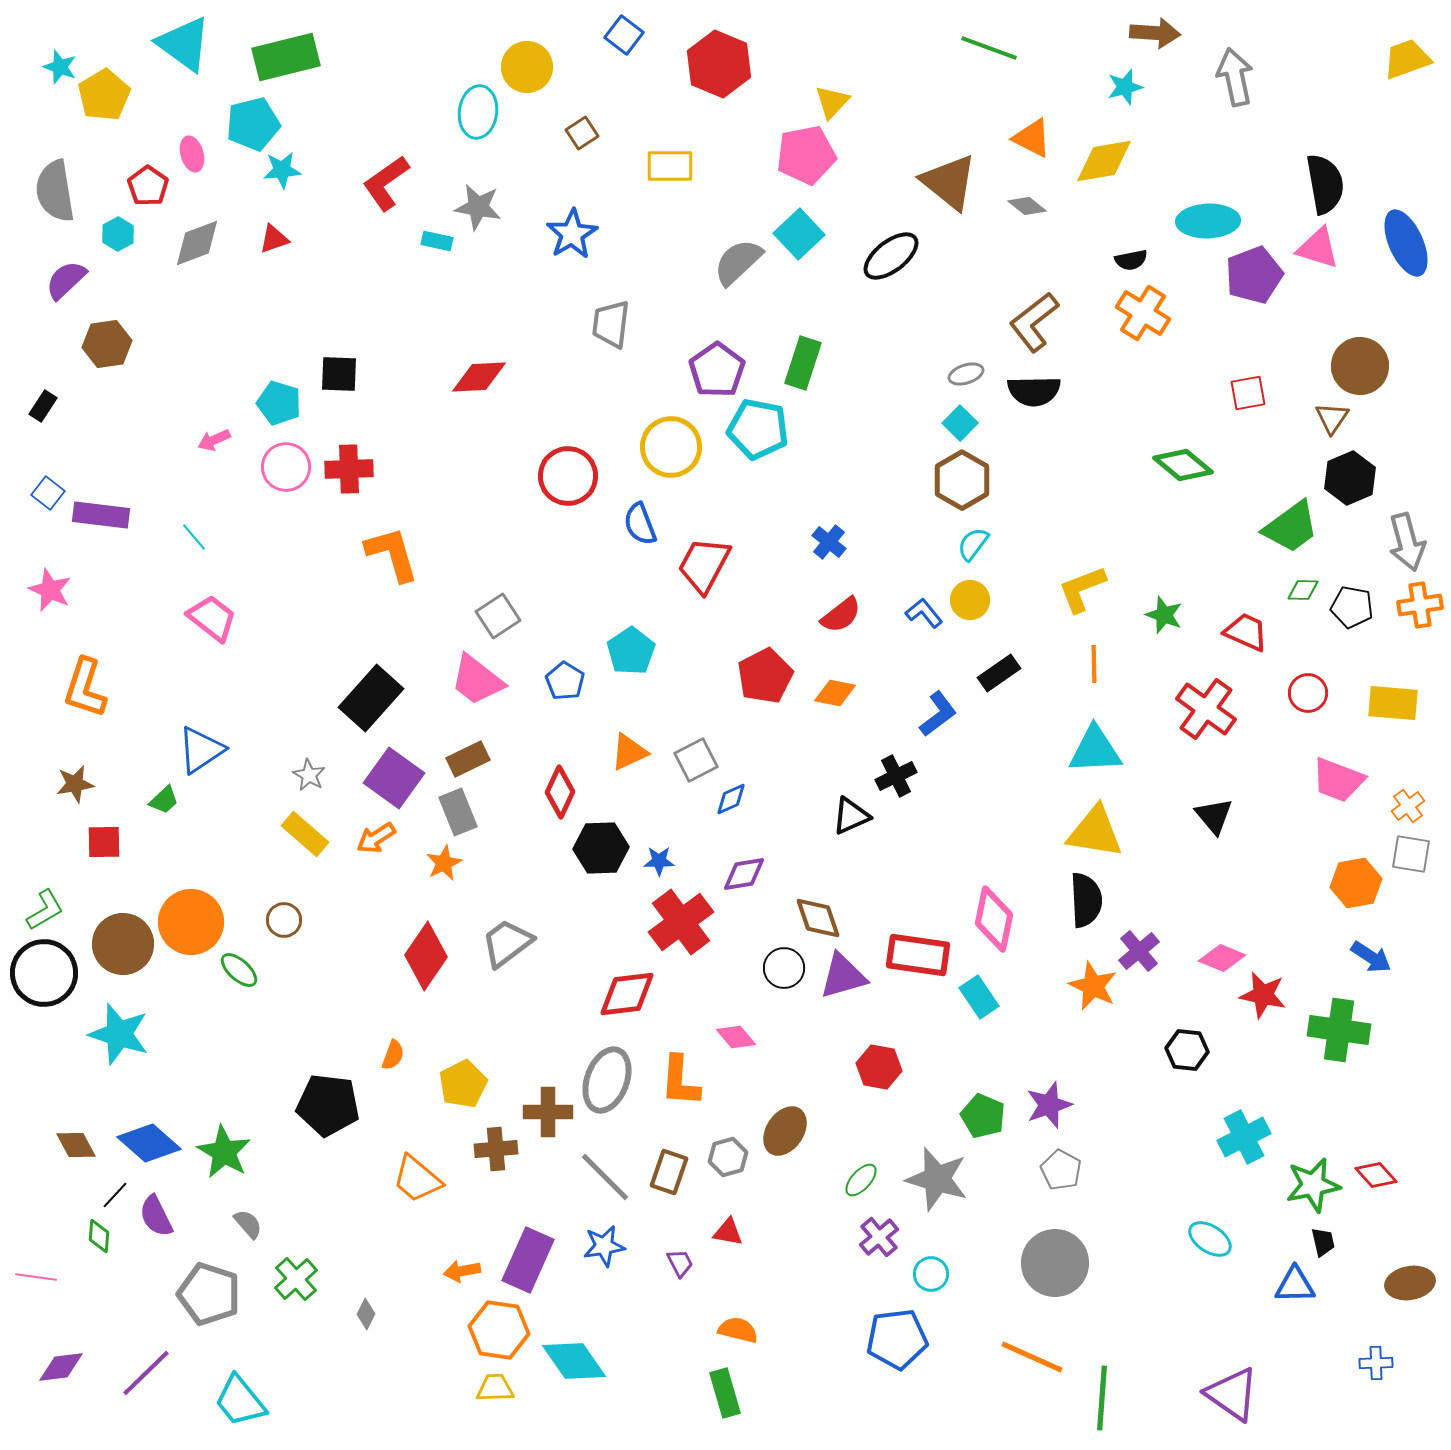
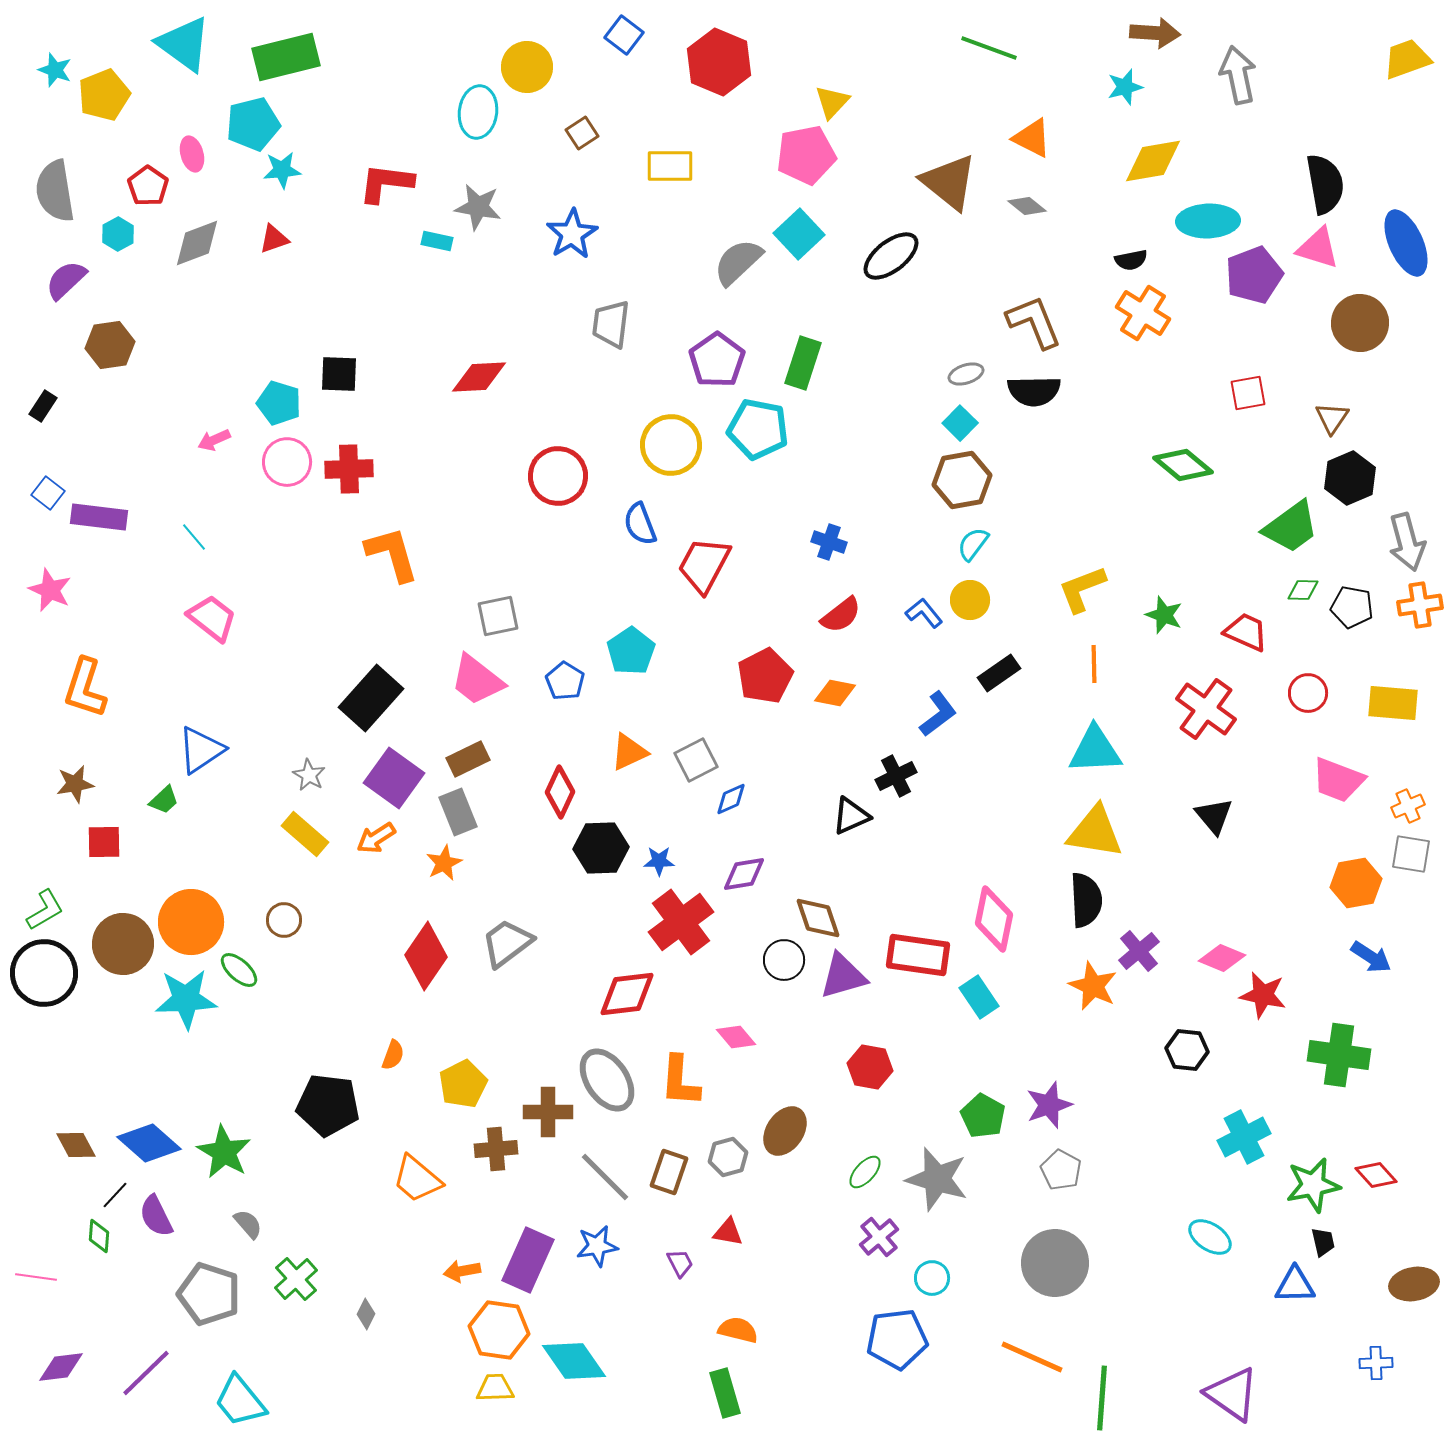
red hexagon at (719, 64): moved 2 px up
cyan star at (60, 67): moved 5 px left, 3 px down
gray arrow at (1235, 77): moved 3 px right, 2 px up
yellow pentagon at (104, 95): rotated 9 degrees clockwise
yellow diamond at (1104, 161): moved 49 px right
red L-shape at (386, 183): rotated 42 degrees clockwise
brown L-shape at (1034, 322): rotated 106 degrees clockwise
brown hexagon at (107, 344): moved 3 px right, 1 px down
brown circle at (1360, 366): moved 43 px up
purple pentagon at (717, 370): moved 10 px up
yellow circle at (671, 447): moved 2 px up
pink circle at (286, 467): moved 1 px right, 5 px up
red circle at (568, 476): moved 10 px left
brown hexagon at (962, 480): rotated 20 degrees clockwise
purple rectangle at (101, 515): moved 2 px left, 2 px down
blue cross at (829, 542): rotated 20 degrees counterclockwise
gray square at (498, 616): rotated 21 degrees clockwise
orange cross at (1408, 806): rotated 12 degrees clockwise
black circle at (784, 968): moved 8 px up
green cross at (1339, 1030): moved 25 px down
cyan star at (119, 1034): moved 67 px right, 35 px up; rotated 20 degrees counterclockwise
red hexagon at (879, 1067): moved 9 px left
gray ellipse at (607, 1080): rotated 54 degrees counterclockwise
green pentagon at (983, 1116): rotated 6 degrees clockwise
green ellipse at (861, 1180): moved 4 px right, 8 px up
cyan ellipse at (1210, 1239): moved 2 px up
blue star at (604, 1246): moved 7 px left
cyan circle at (931, 1274): moved 1 px right, 4 px down
brown ellipse at (1410, 1283): moved 4 px right, 1 px down
